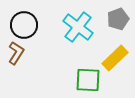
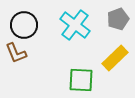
cyan cross: moved 3 px left, 2 px up
brown L-shape: rotated 125 degrees clockwise
green square: moved 7 px left
